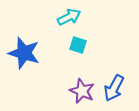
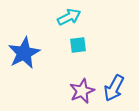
cyan square: rotated 24 degrees counterclockwise
blue star: rotated 28 degrees clockwise
purple star: rotated 25 degrees clockwise
